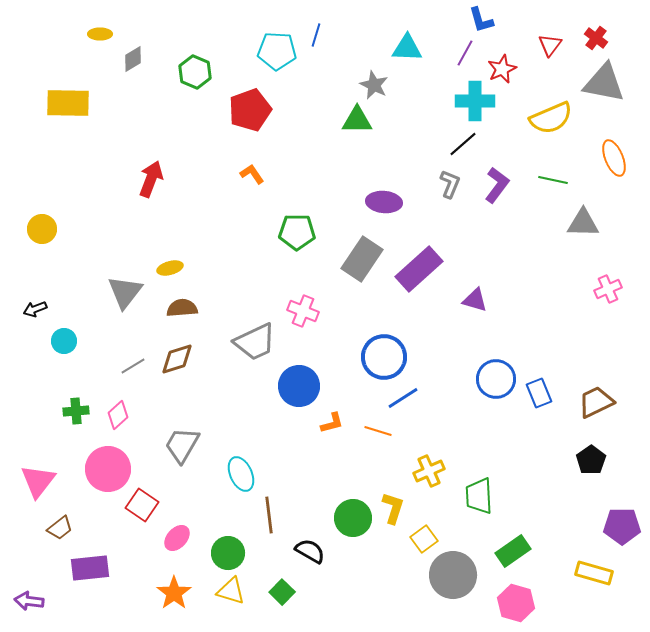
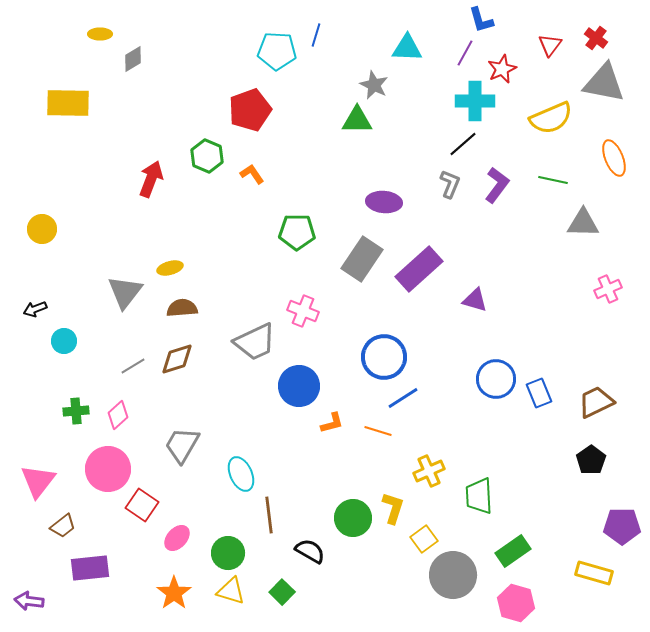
green hexagon at (195, 72): moved 12 px right, 84 px down
brown trapezoid at (60, 528): moved 3 px right, 2 px up
